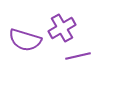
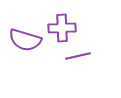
purple cross: rotated 28 degrees clockwise
